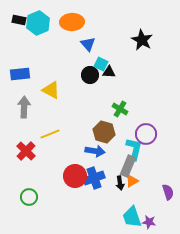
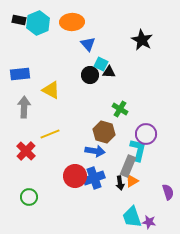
cyan L-shape: moved 4 px right, 1 px down
